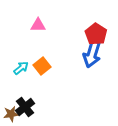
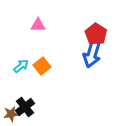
cyan arrow: moved 2 px up
